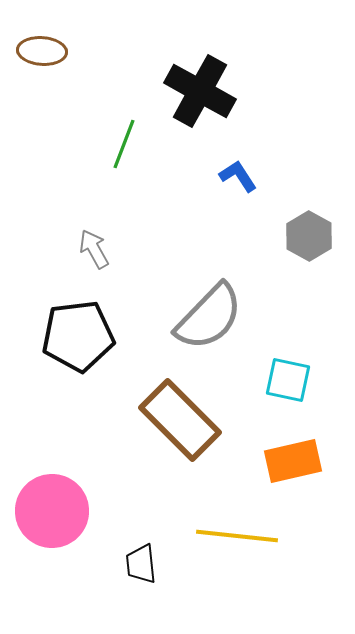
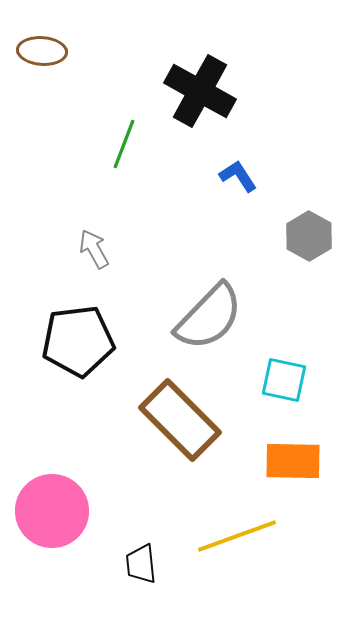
black pentagon: moved 5 px down
cyan square: moved 4 px left
orange rectangle: rotated 14 degrees clockwise
yellow line: rotated 26 degrees counterclockwise
